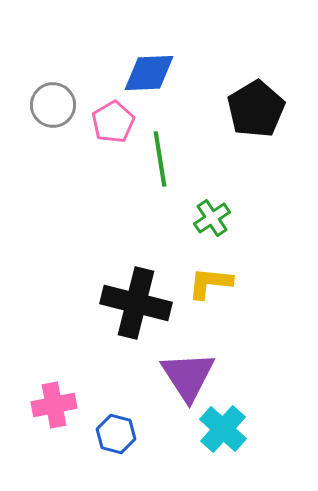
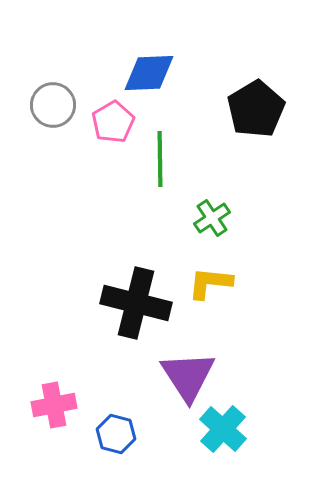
green line: rotated 8 degrees clockwise
